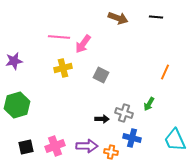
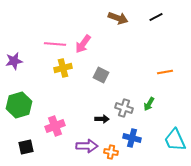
black line: rotated 32 degrees counterclockwise
pink line: moved 4 px left, 7 px down
orange line: rotated 56 degrees clockwise
green hexagon: moved 2 px right
gray cross: moved 5 px up
pink cross: moved 20 px up
